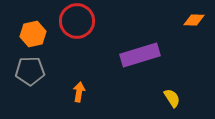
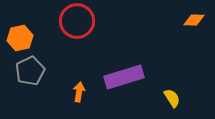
orange hexagon: moved 13 px left, 4 px down
purple rectangle: moved 16 px left, 22 px down
gray pentagon: rotated 24 degrees counterclockwise
